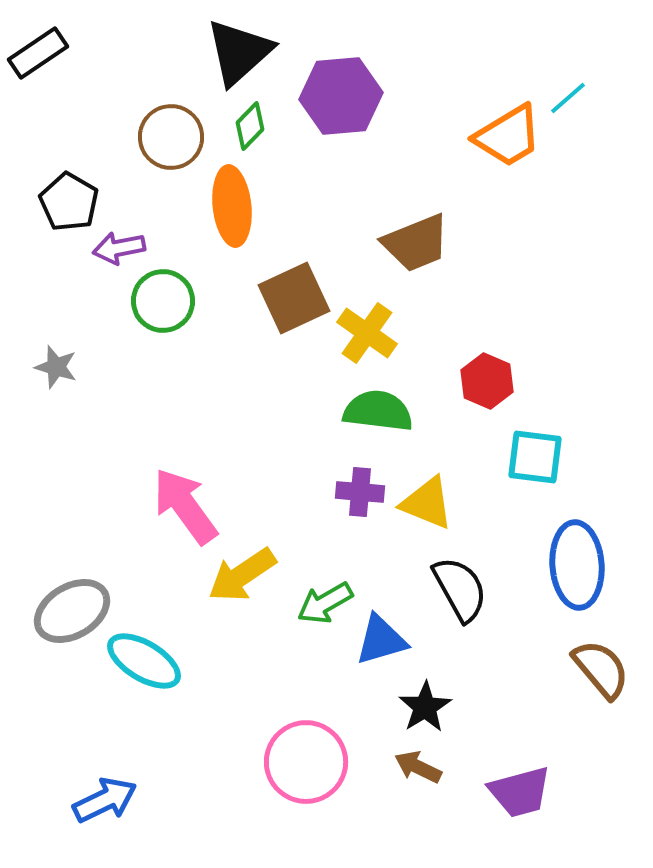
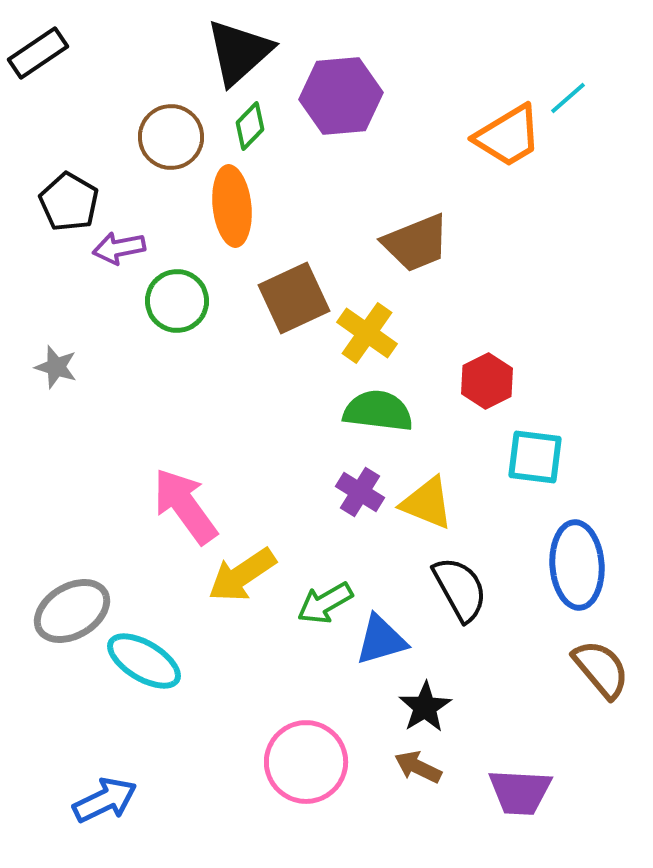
green circle: moved 14 px right
red hexagon: rotated 10 degrees clockwise
purple cross: rotated 27 degrees clockwise
purple trapezoid: rotated 18 degrees clockwise
